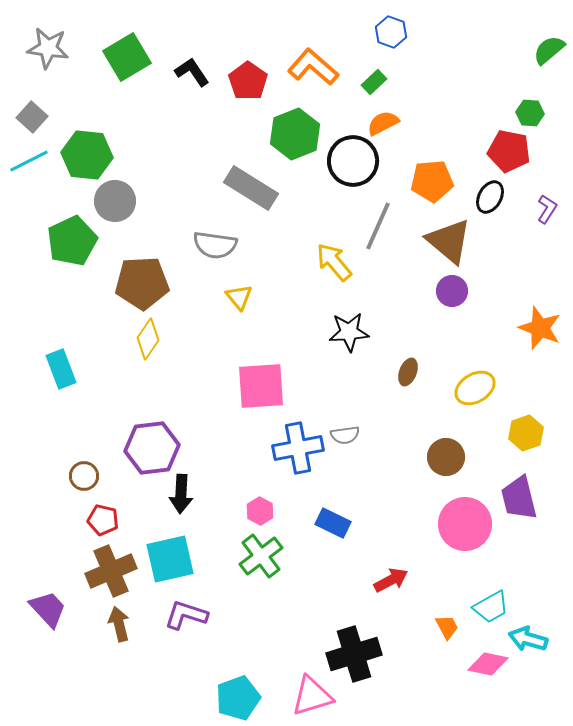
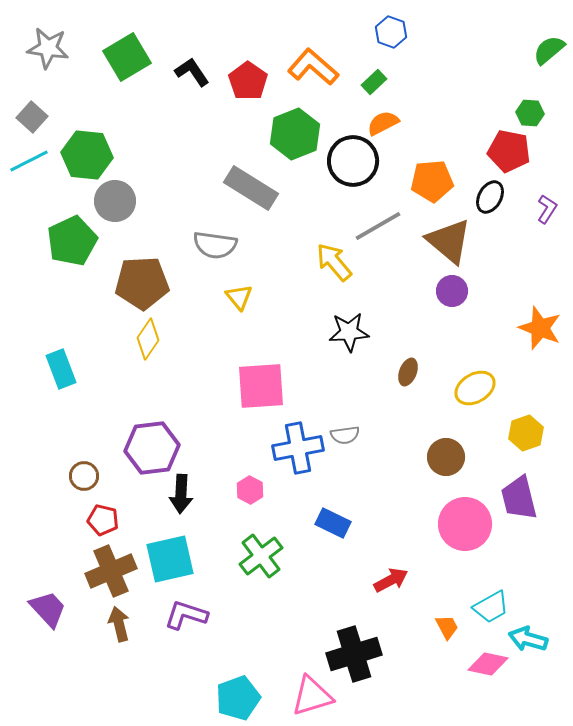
gray line at (378, 226): rotated 36 degrees clockwise
pink hexagon at (260, 511): moved 10 px left, 21 px up
